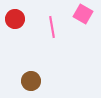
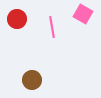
red circle: moved 2 px right
brown circle: moved 1 px right, 1 px up
